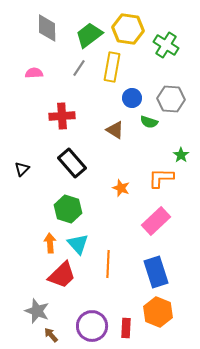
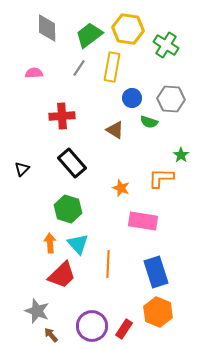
pink rectangle: moved 13 px left; rotated 52 degrees clockwise
red rectangle: moved 2 px left, 1 px down; rotated 30 degrees clockwise
